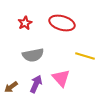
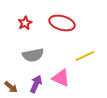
yellow line: rotated 42 degrees counterclockwise
pink triangle: rotated 24 degrees counterclockwise
brown arrow: rotated 104 degrees counterclockwise
